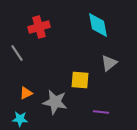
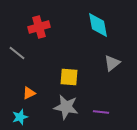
gray line: rotated 18 degrees counterclockwise
gray triangle: moved 3 px right
yellow square: moved 11 px left, 3 px up
orange triangle: moved 3 px right
gray star: moved 11 px right, 5 px down
cyan star: moved 2 px up; rotated 21 degrees counterclockwise
